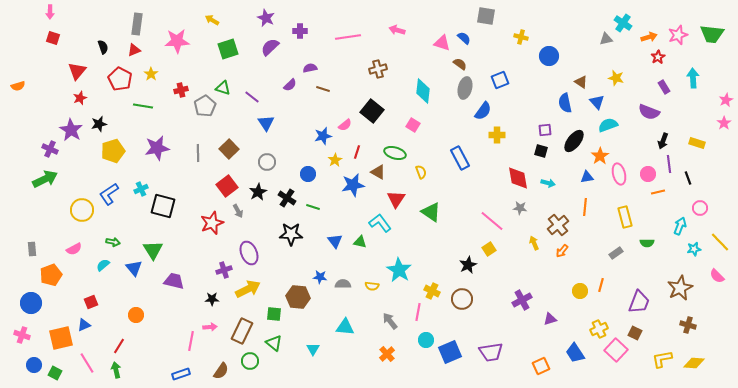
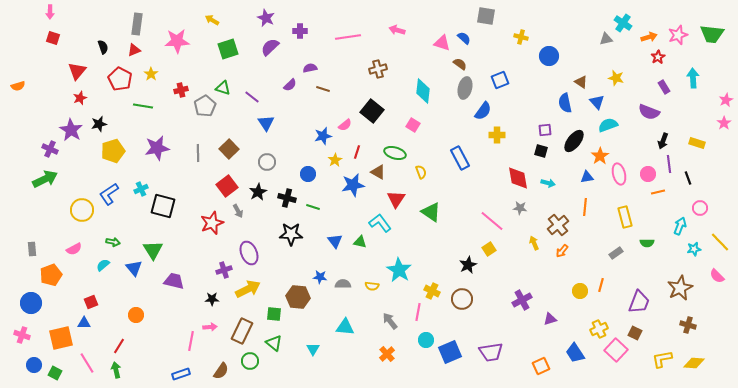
black cross at (287, 198): rotated 18 degrees counterclockwise
blue triangle at (84, 325): moved 2 px up; rotated 24 degrees clockwise
